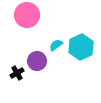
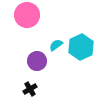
black cross: moved 13 px right, 16 px down
